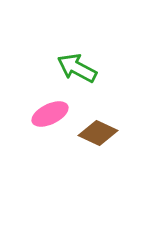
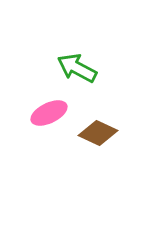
pink ellipse: moved 1 px left, 1 px up
